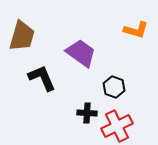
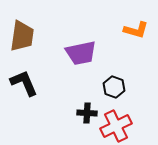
brown trapezoid: rotated 8 degrees counterclockwise
purple trapezoid: rotated 132 degrees clockwise
black L-shape: moved 18 px left, 5 px down
red cross: moved 1 px left
